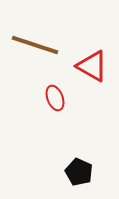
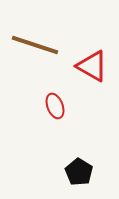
red ellipse: moved 8 px down
black pentagon: rotated 8 degrees clockwise
